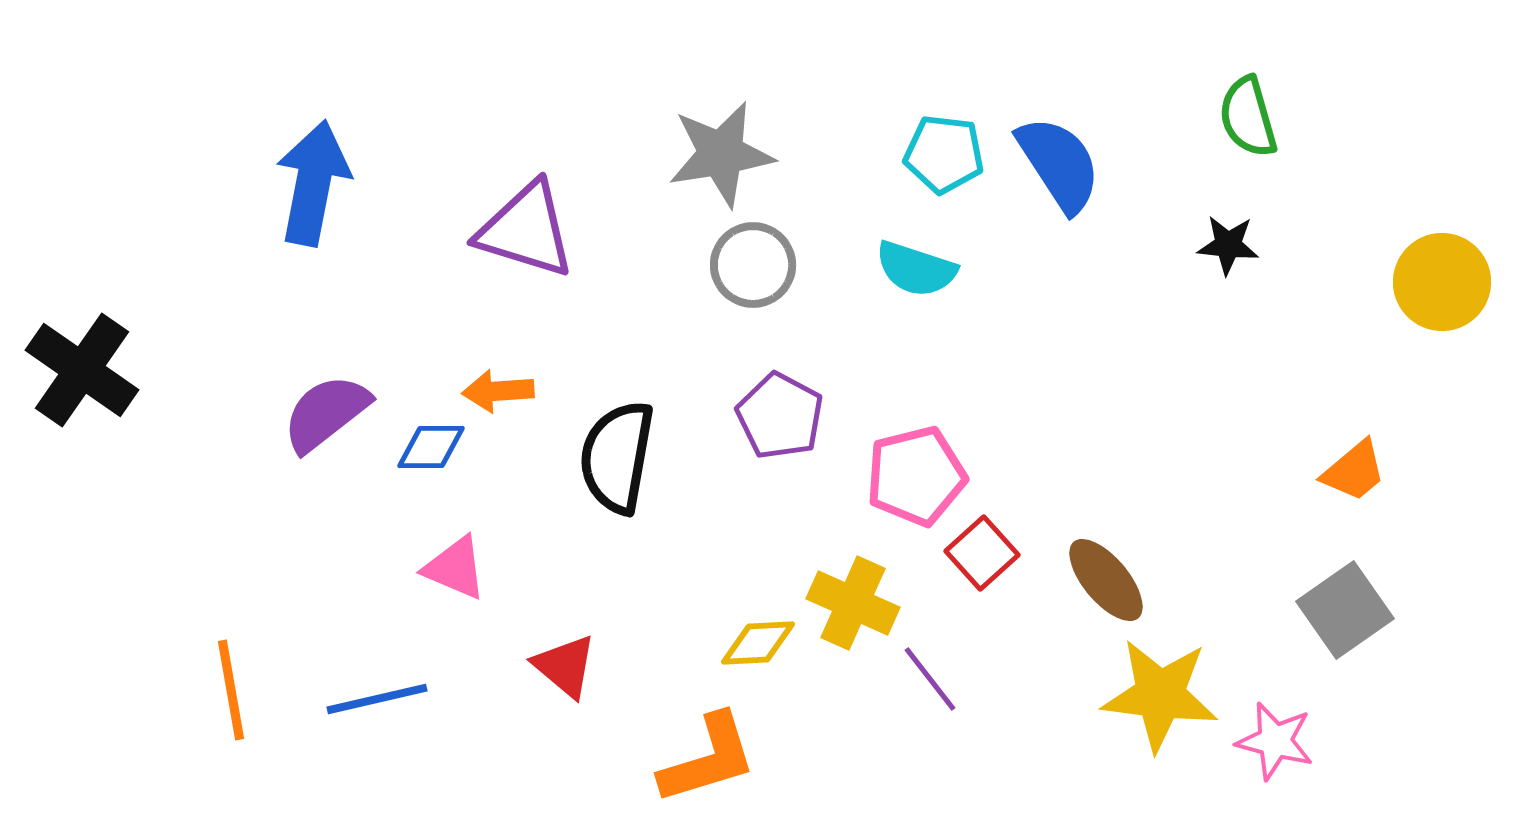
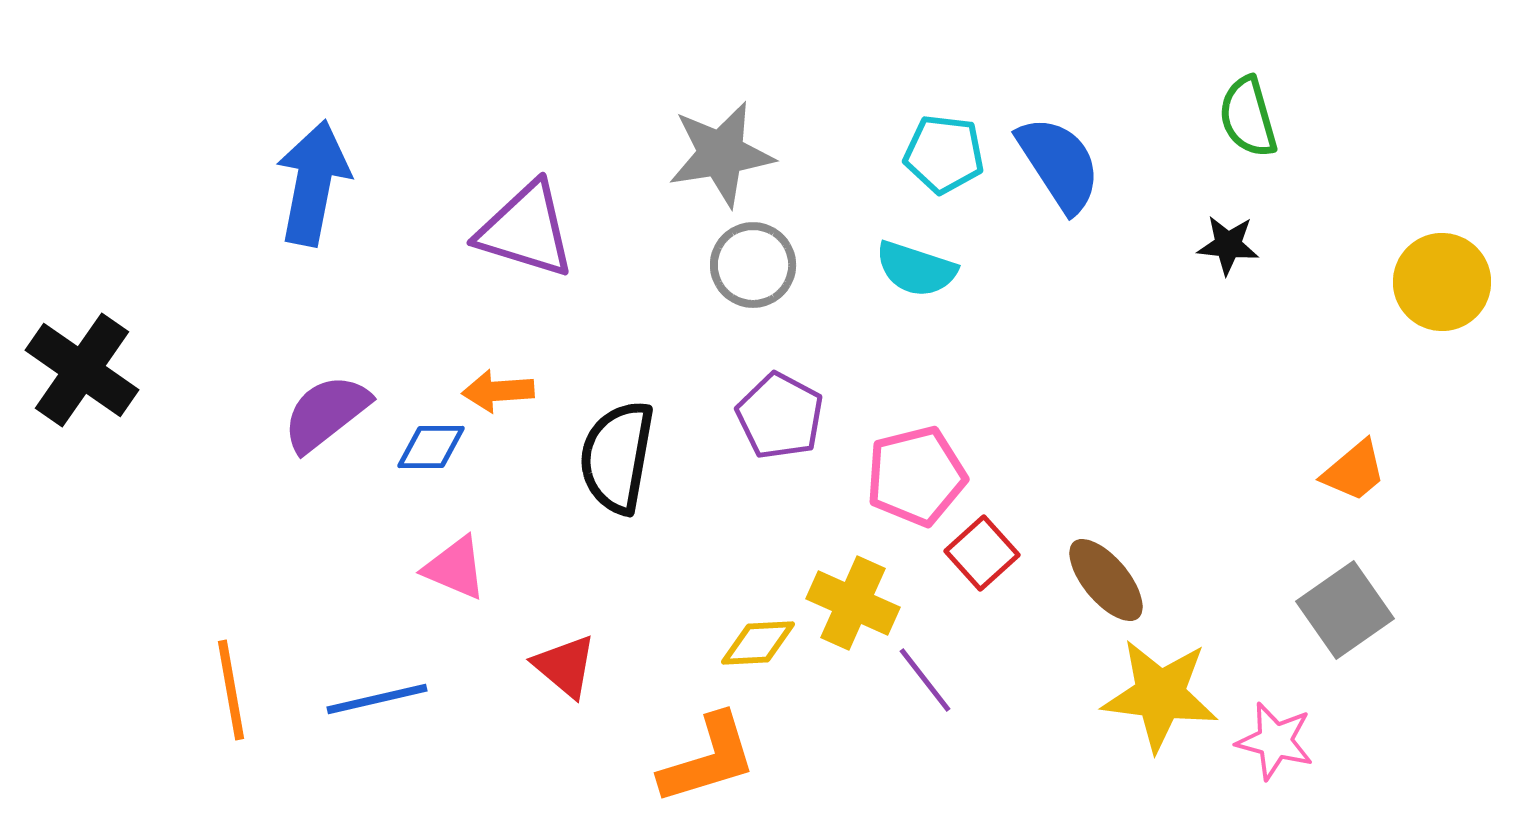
purple line: moved 5 px left, 1 px down
